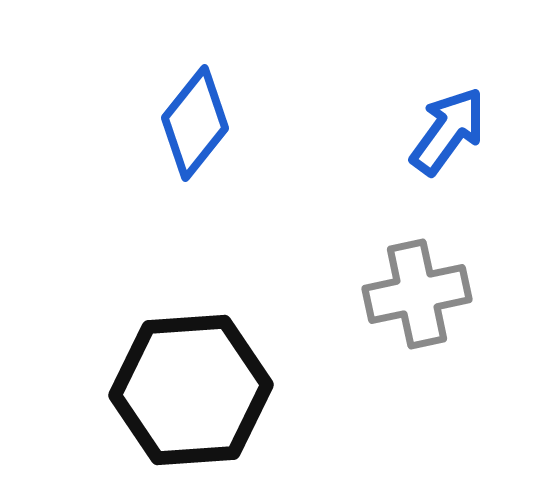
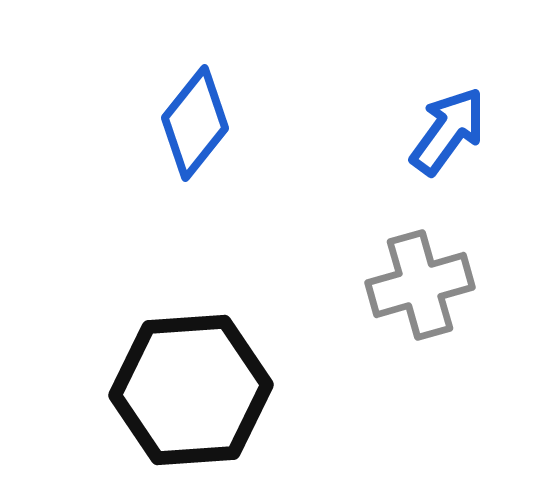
gray cross: moved 3 px right, 9 px up; rotated 4 degrees counterclockwise
